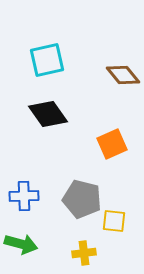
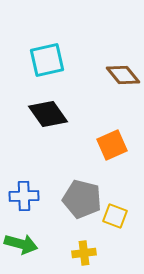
orange square: moved 1 px down
yellow square: moved 1 px right, 5 px up; rotated 15 degrees clockwise
